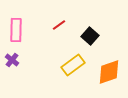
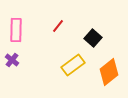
red line: moved 1 px left, 1 px down; rotated 16 degrees counterclockwise
black square: moved 3 px right, 2 px down
orange diamond: rotated 20 degrees counterclockwise
